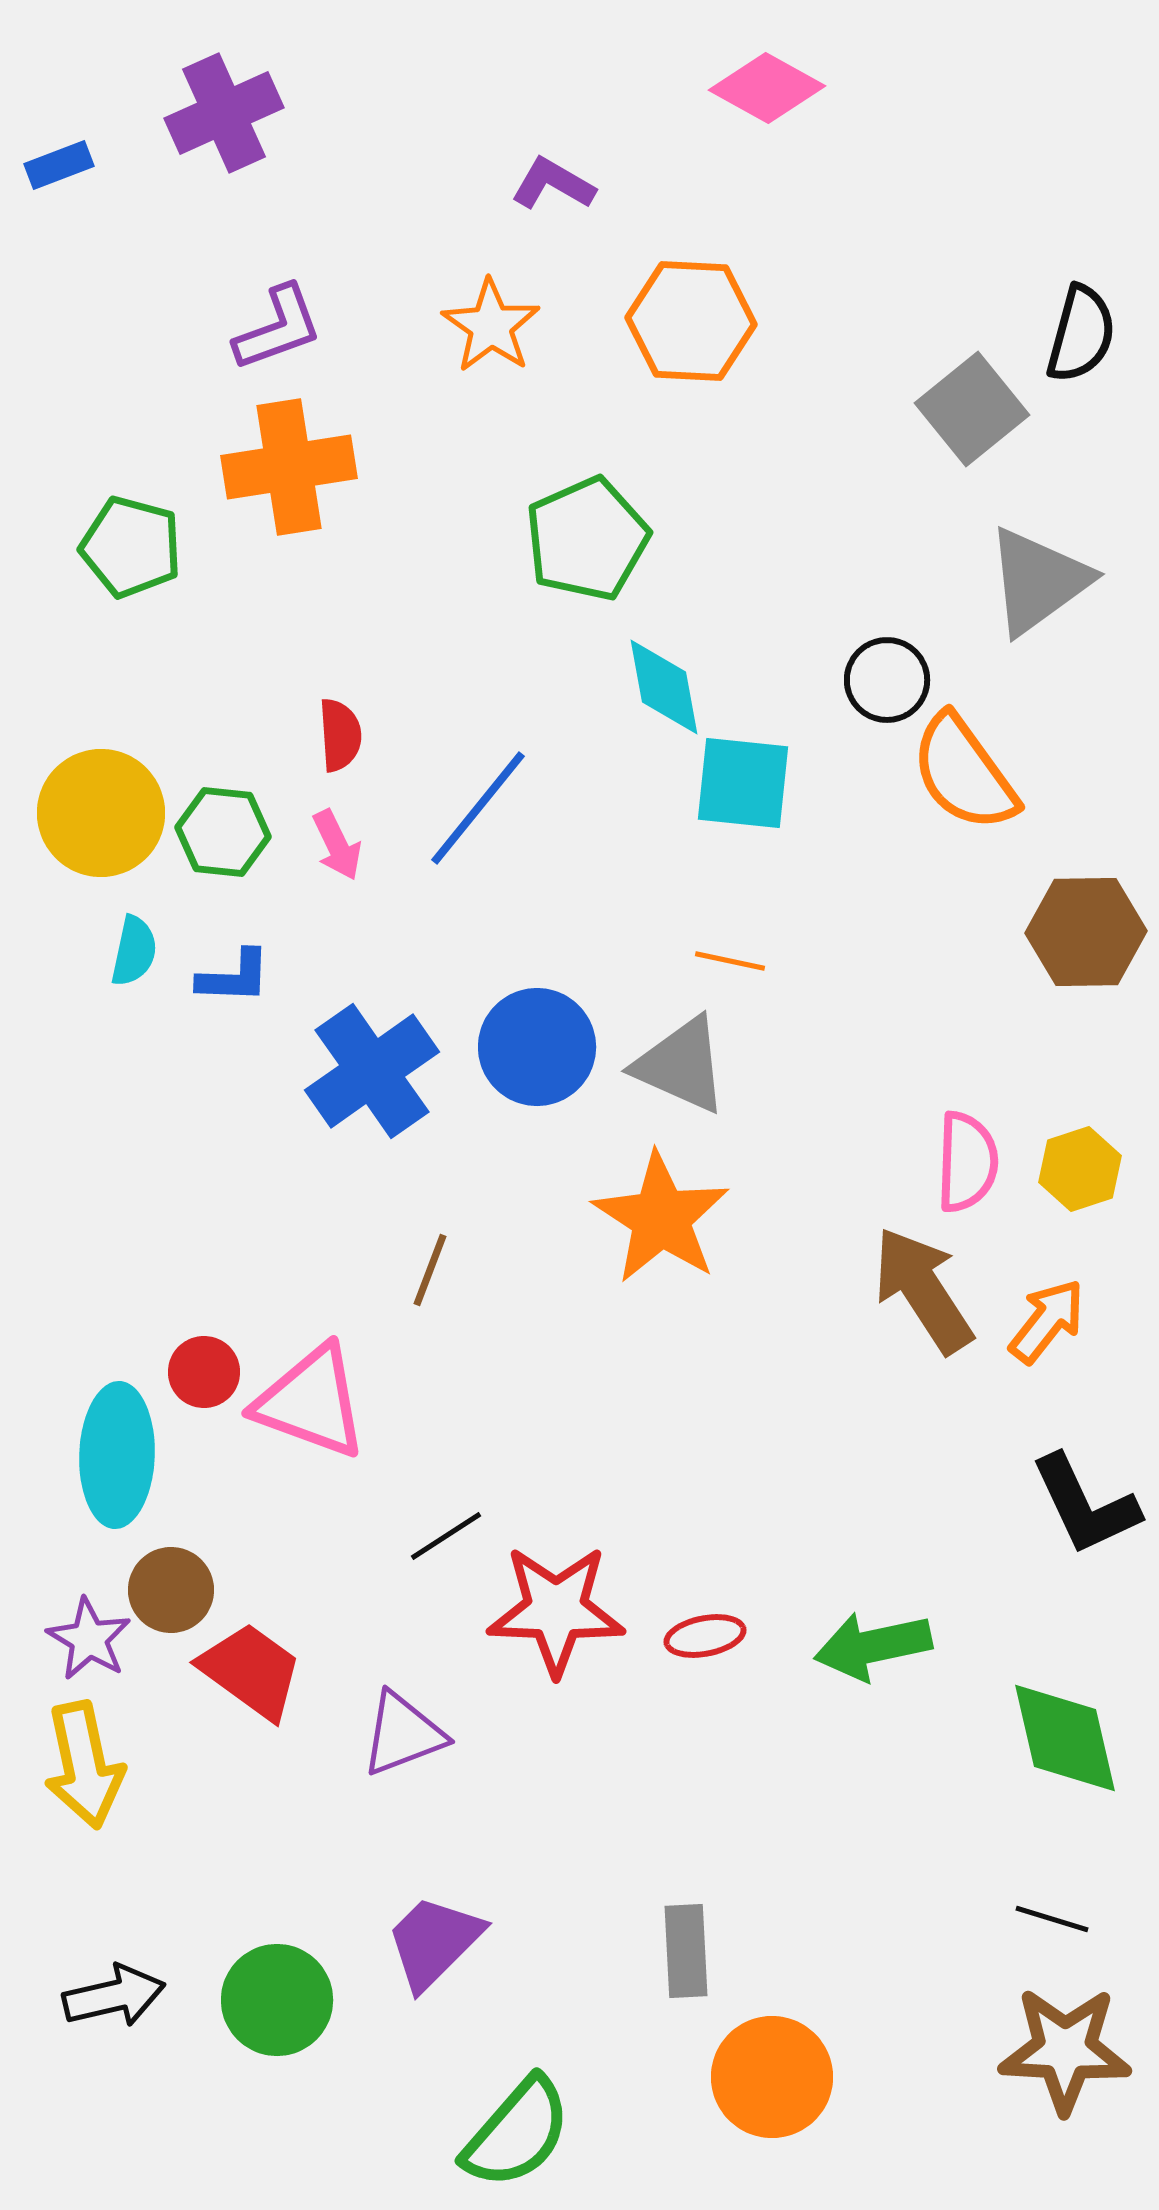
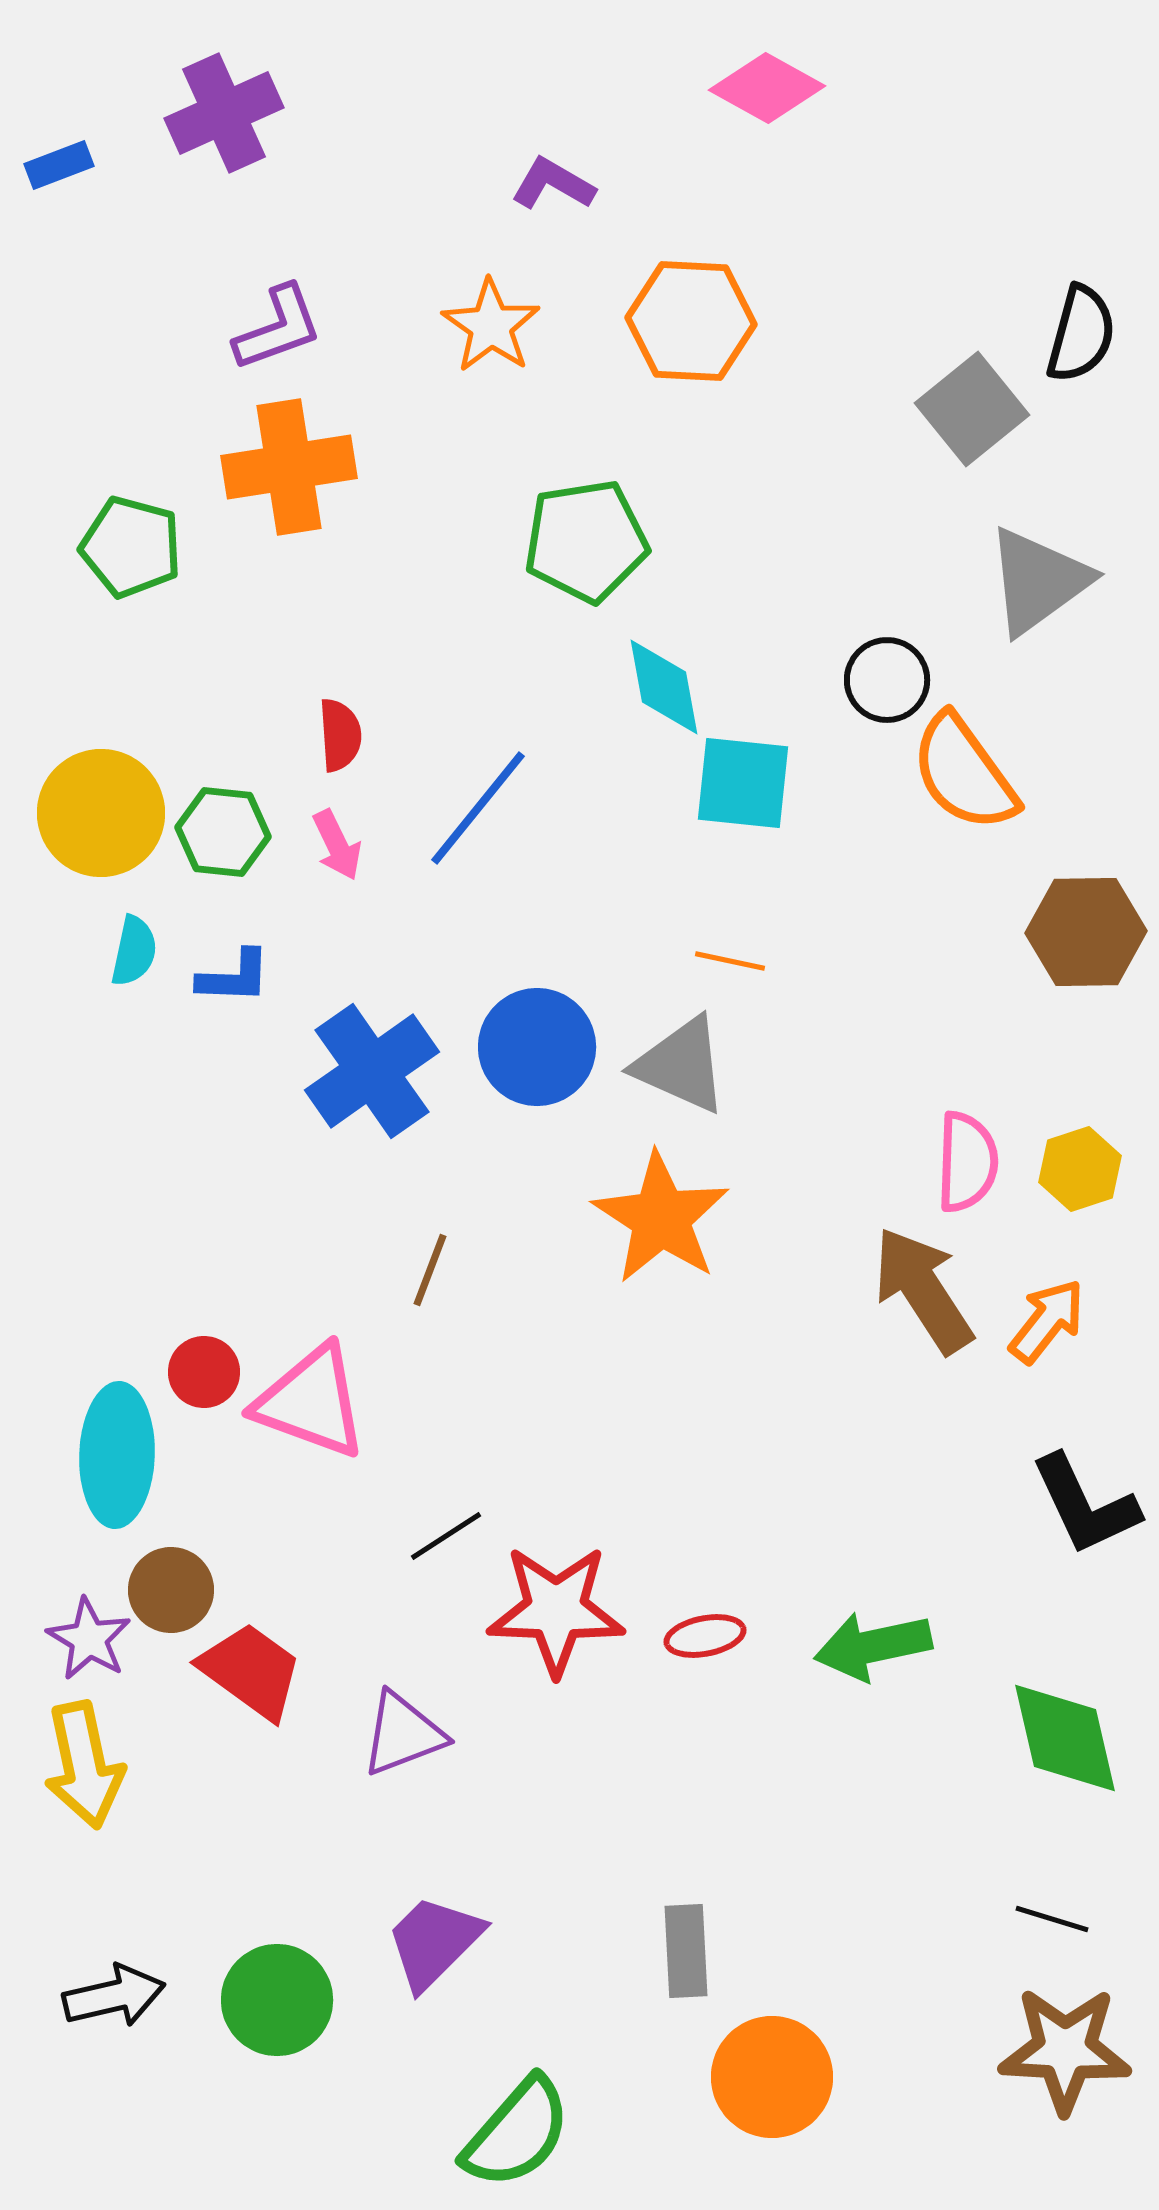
green pentagon at (587, 539): moved 1 px left, 2 px down; rotated 15 degrees clockwise
